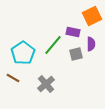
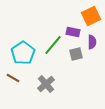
orange square: moved 1 px left
purple semicircle: moved 1 px right, 2 px up
